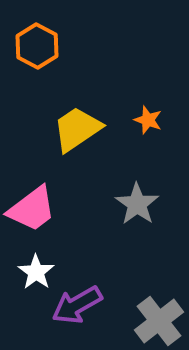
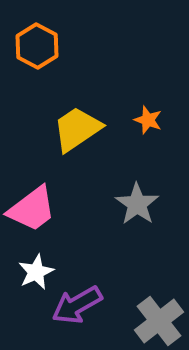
white star: rotated 12 degrees clockwise
